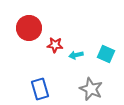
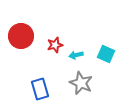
red circle: moved 8 px left, 8 px down
red star: rotated 21 degrees counterclockwise
gray star: moved 10 px left, 6 px up
